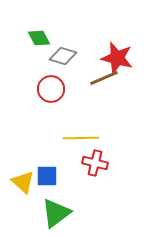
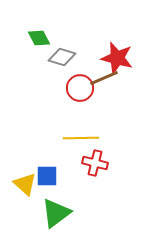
gray diamond: moved 1 px left, 1 px down
red circle: moved 29 px right, 1 px up
yellow triangle: moved 2 px right, 2 px down
